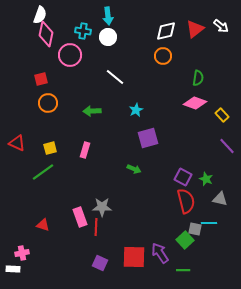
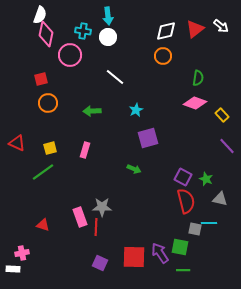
green square at (185, 240): moved 5 px left, 7 px down; rotated 36 degrees counterclockwise
